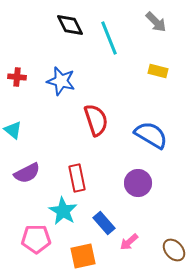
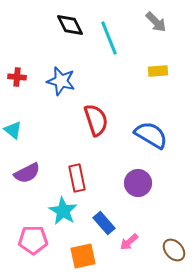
yellow rectangle: rotated 18 degrees counterclockwise
pink pentagon: moved 3 px left, 1 px down
